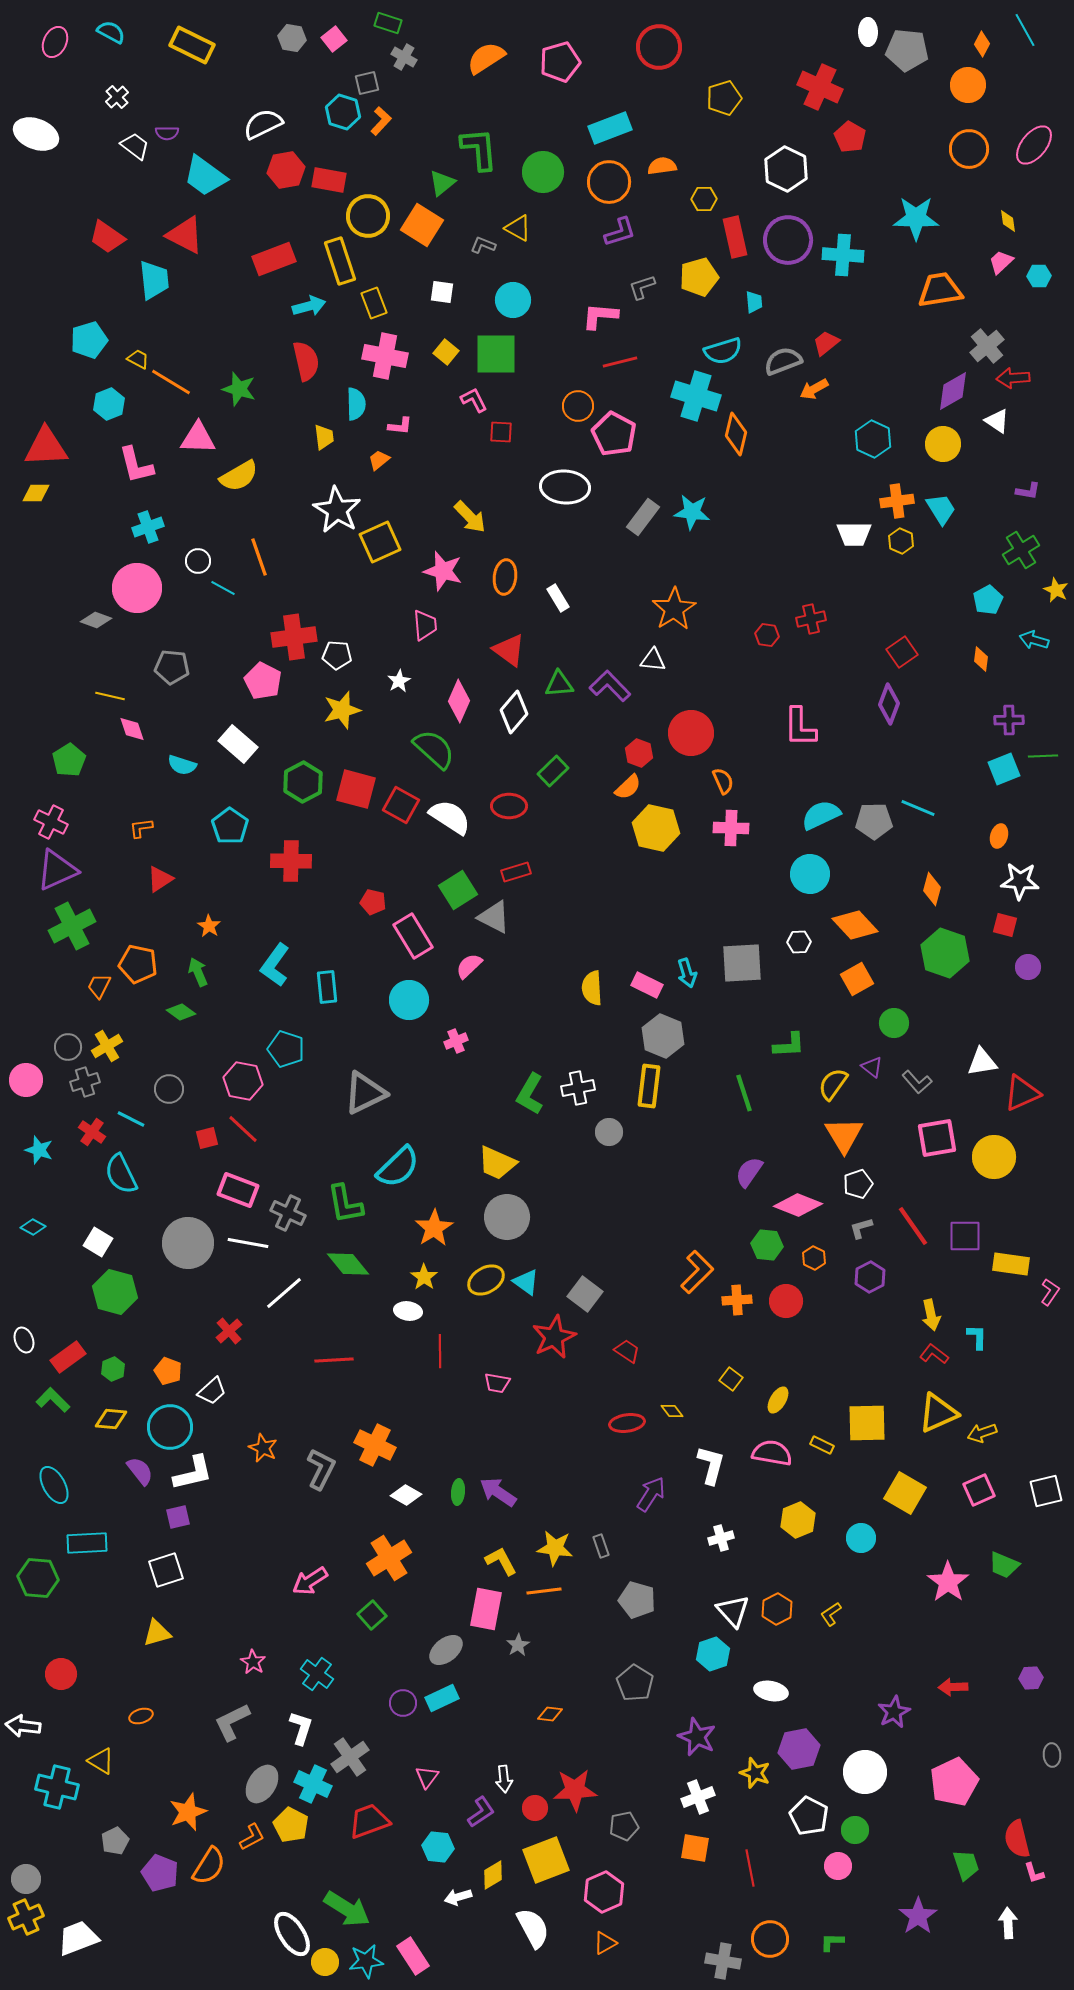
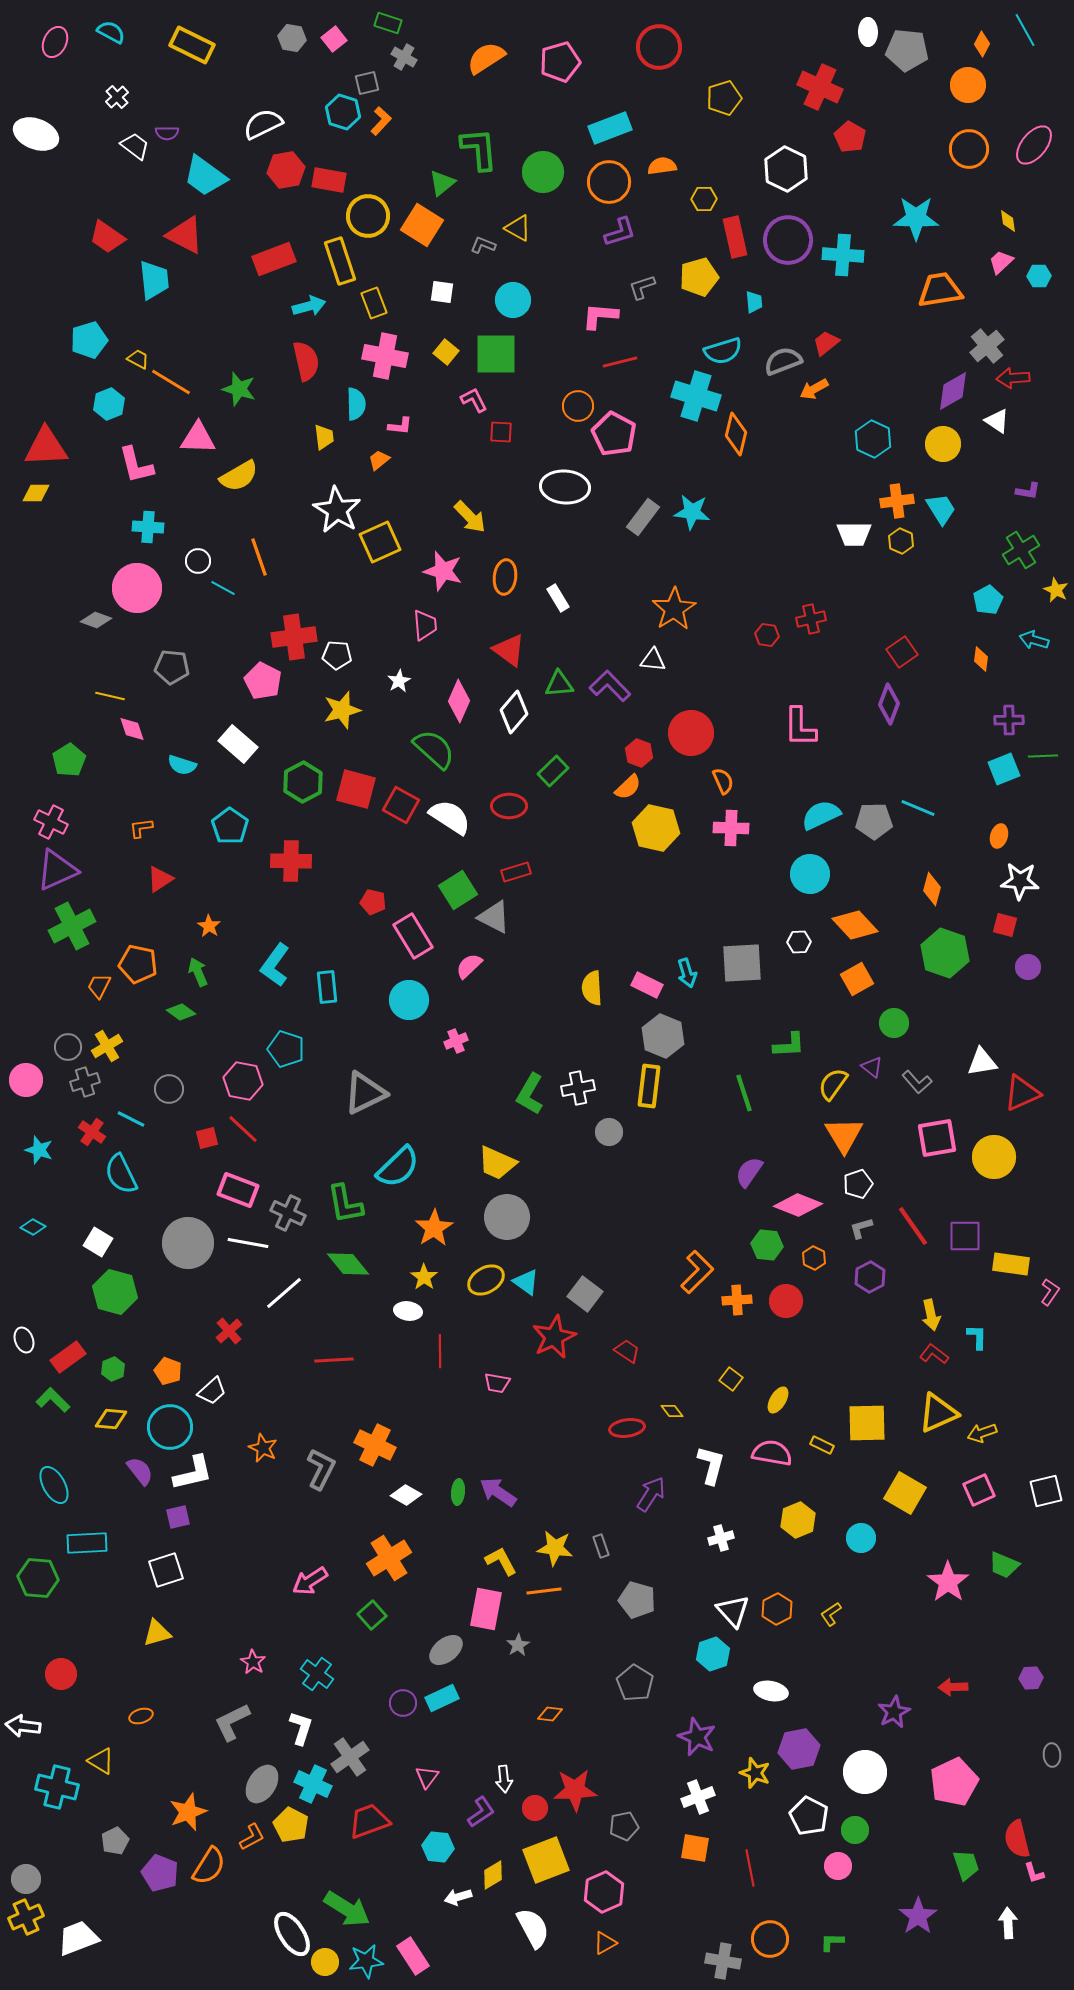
cyan cross at (148, 527): rotated 24 degrees clockwise
red ellipse at (627, 1423): moved 5 px down
